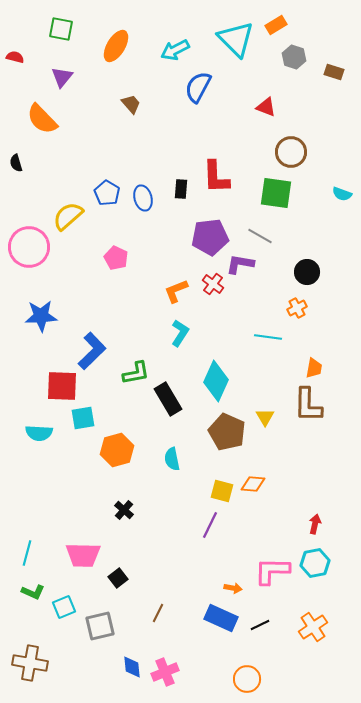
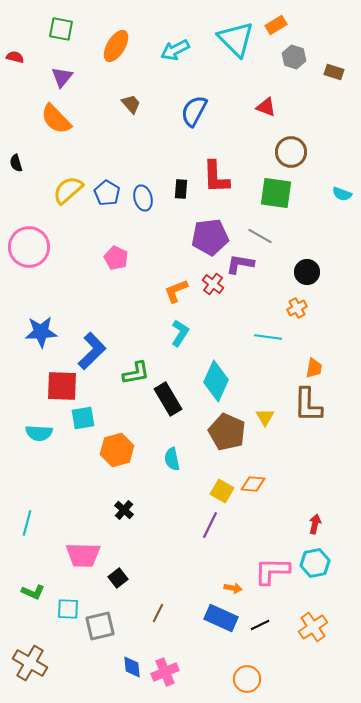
blue semicircle at (198, 87): moved 4 px left, 24 px down
orange semicircle at (42, 119): moved 14 px right
yellow semicircle at (68, 216): moved 26 px up
blue star at (41, 316): moved 16 px down
yellow square at (222, 491): rotated 15 degrees clockwise
cyan line at (27, 553): moved 30 px up
cyan square at (64, 607): moved 4 px right, 2 px down; rotated 25 degrees clockwise
brown cross at (30, 663): rotated 20 degrees clockwise
